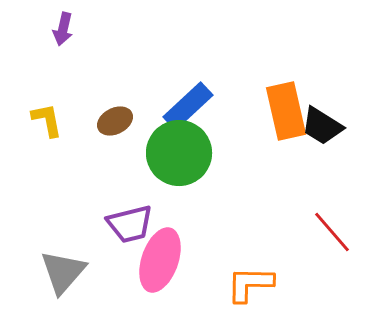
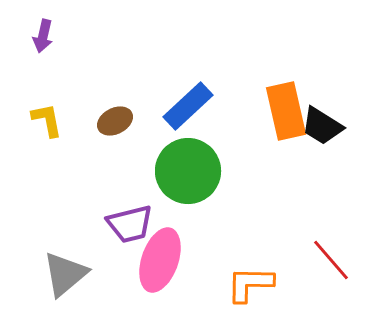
purple arrow: moved 20 px left, 7 px down
green circle: moved 9 px right, 18 px down
red line: moved 1 px left, 28 px down
gray triangle: moved 2 px right, 2 px down; rotated 9 degrees clockwise
